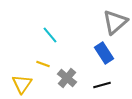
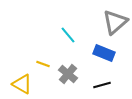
cyan line: moved 18 px right
blue rectangle: rotated 35 degrees counterclockwise
gray cross: moved 1 px right, 4 px up
yellow triangle: rotated 35 degrees counterclockwise
